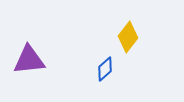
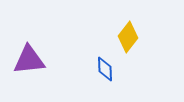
blue diamond: rotated 50 degrees counterclockwise
